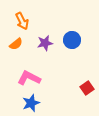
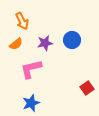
pink L-shape: moved 2 px right, 9 px up; rotated 40 degrees counterclockwise
